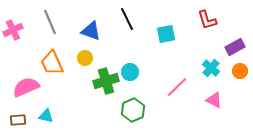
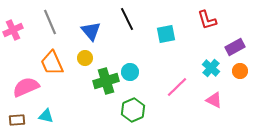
blue triangle: rotated 30 degrees clockwise
brown rectangle: moved 1 px left
